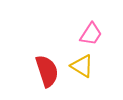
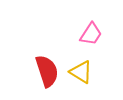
yellow triangle: moved 1 px left, 6 px down
